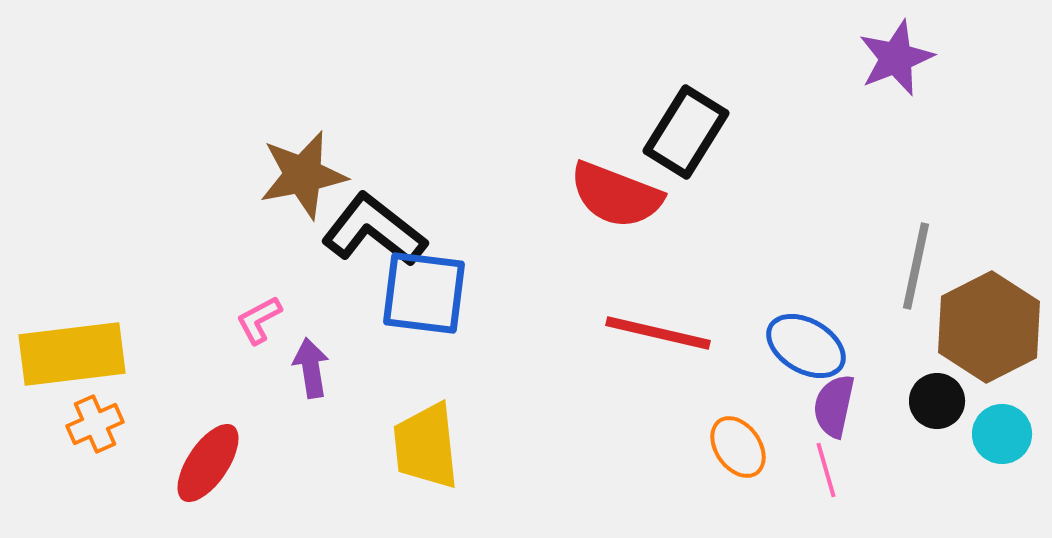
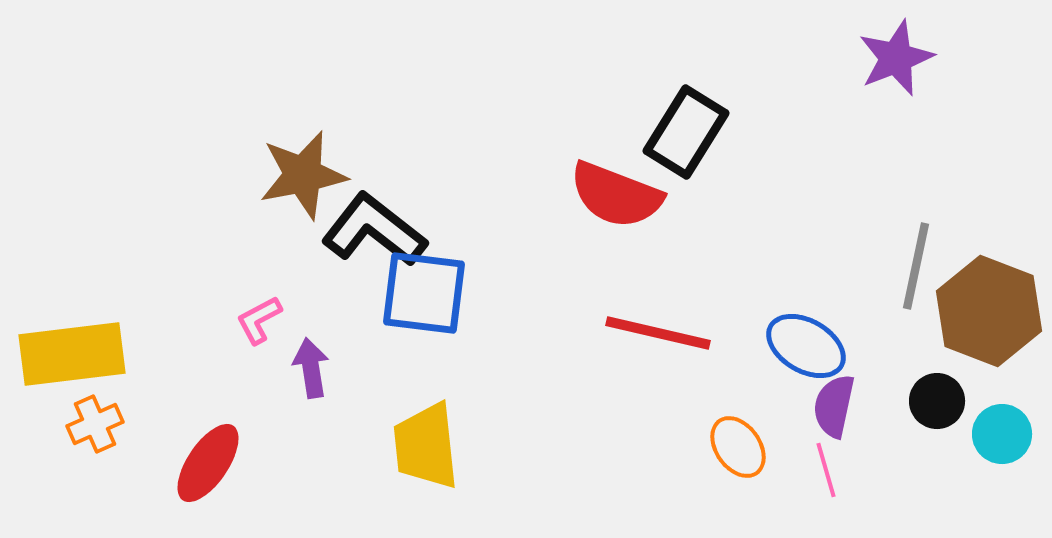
brown hexagon: moved 16 px up; rotated 12 degrees counterclockwise
